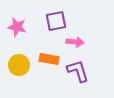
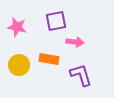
purple L-shape: moved 3 px right, 4 px down
